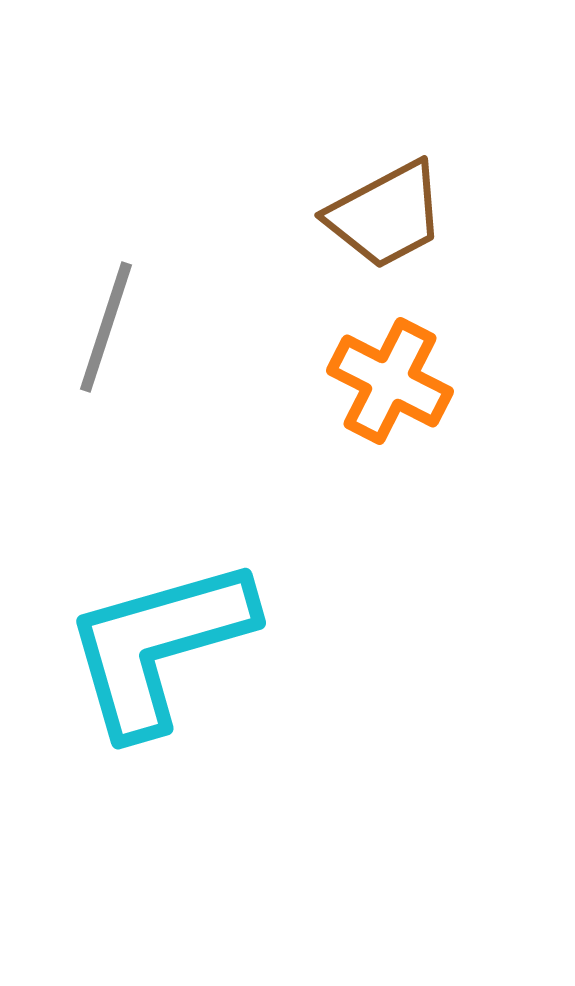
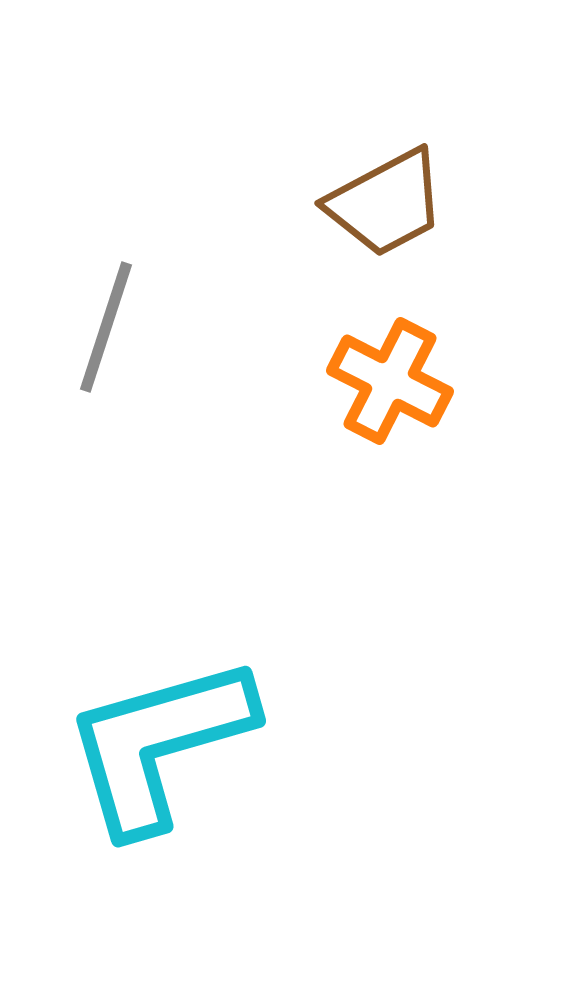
brown trapezoid: moved 12 px up
cyan L-shape: moved 98 px down
